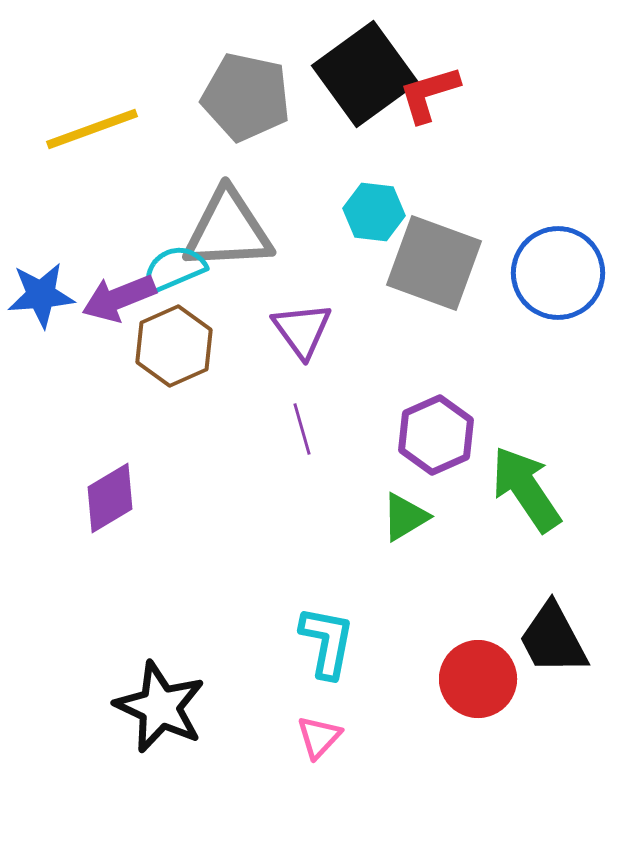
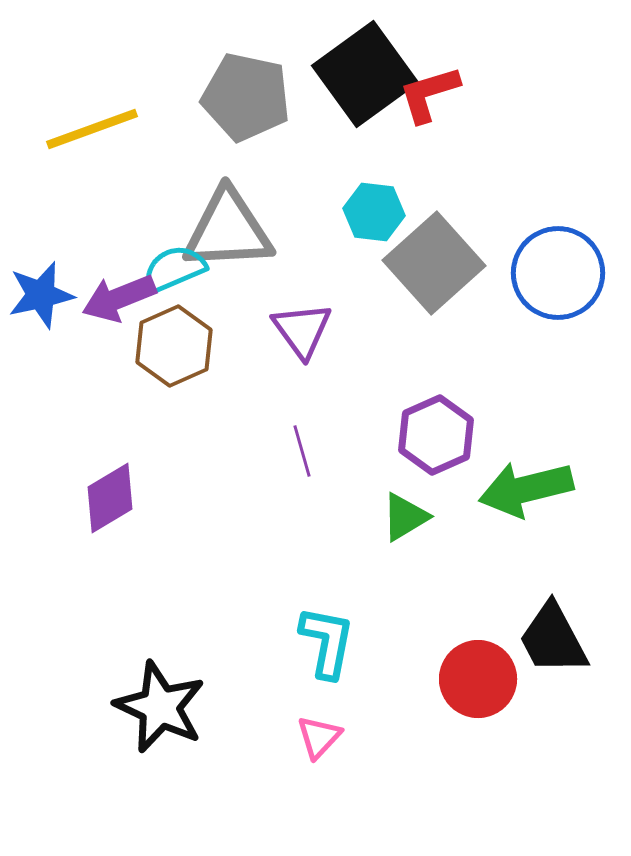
gray square: rotated 28 degrees clockwise
blue star: rotated 8 degrees counterclockwise
purple line: moved 22 px down
green arrow: rotated 70 degrees counterclockwise
